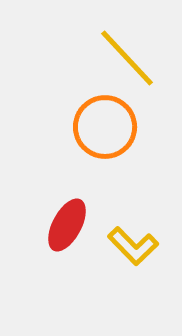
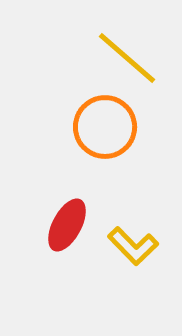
yellow line: rotated 6 degrees counterclockwise
